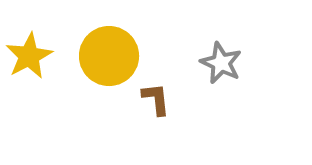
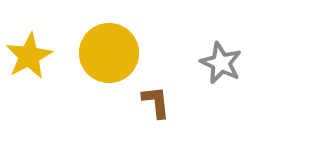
yellow circle: moved 3 px up
brown L-shape: moved 3 px down
